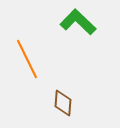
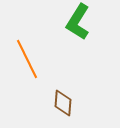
green L-shape: rotated 102 degrees counterclockwise
